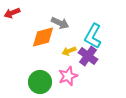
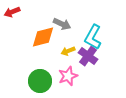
red arrow: moved 1 px up
gray arrow: moved 2 px right, 1 px down
cyan L-shape: moved 1 px down
yellow arrow: moved 1 px left
green circle: moved 1 px up
